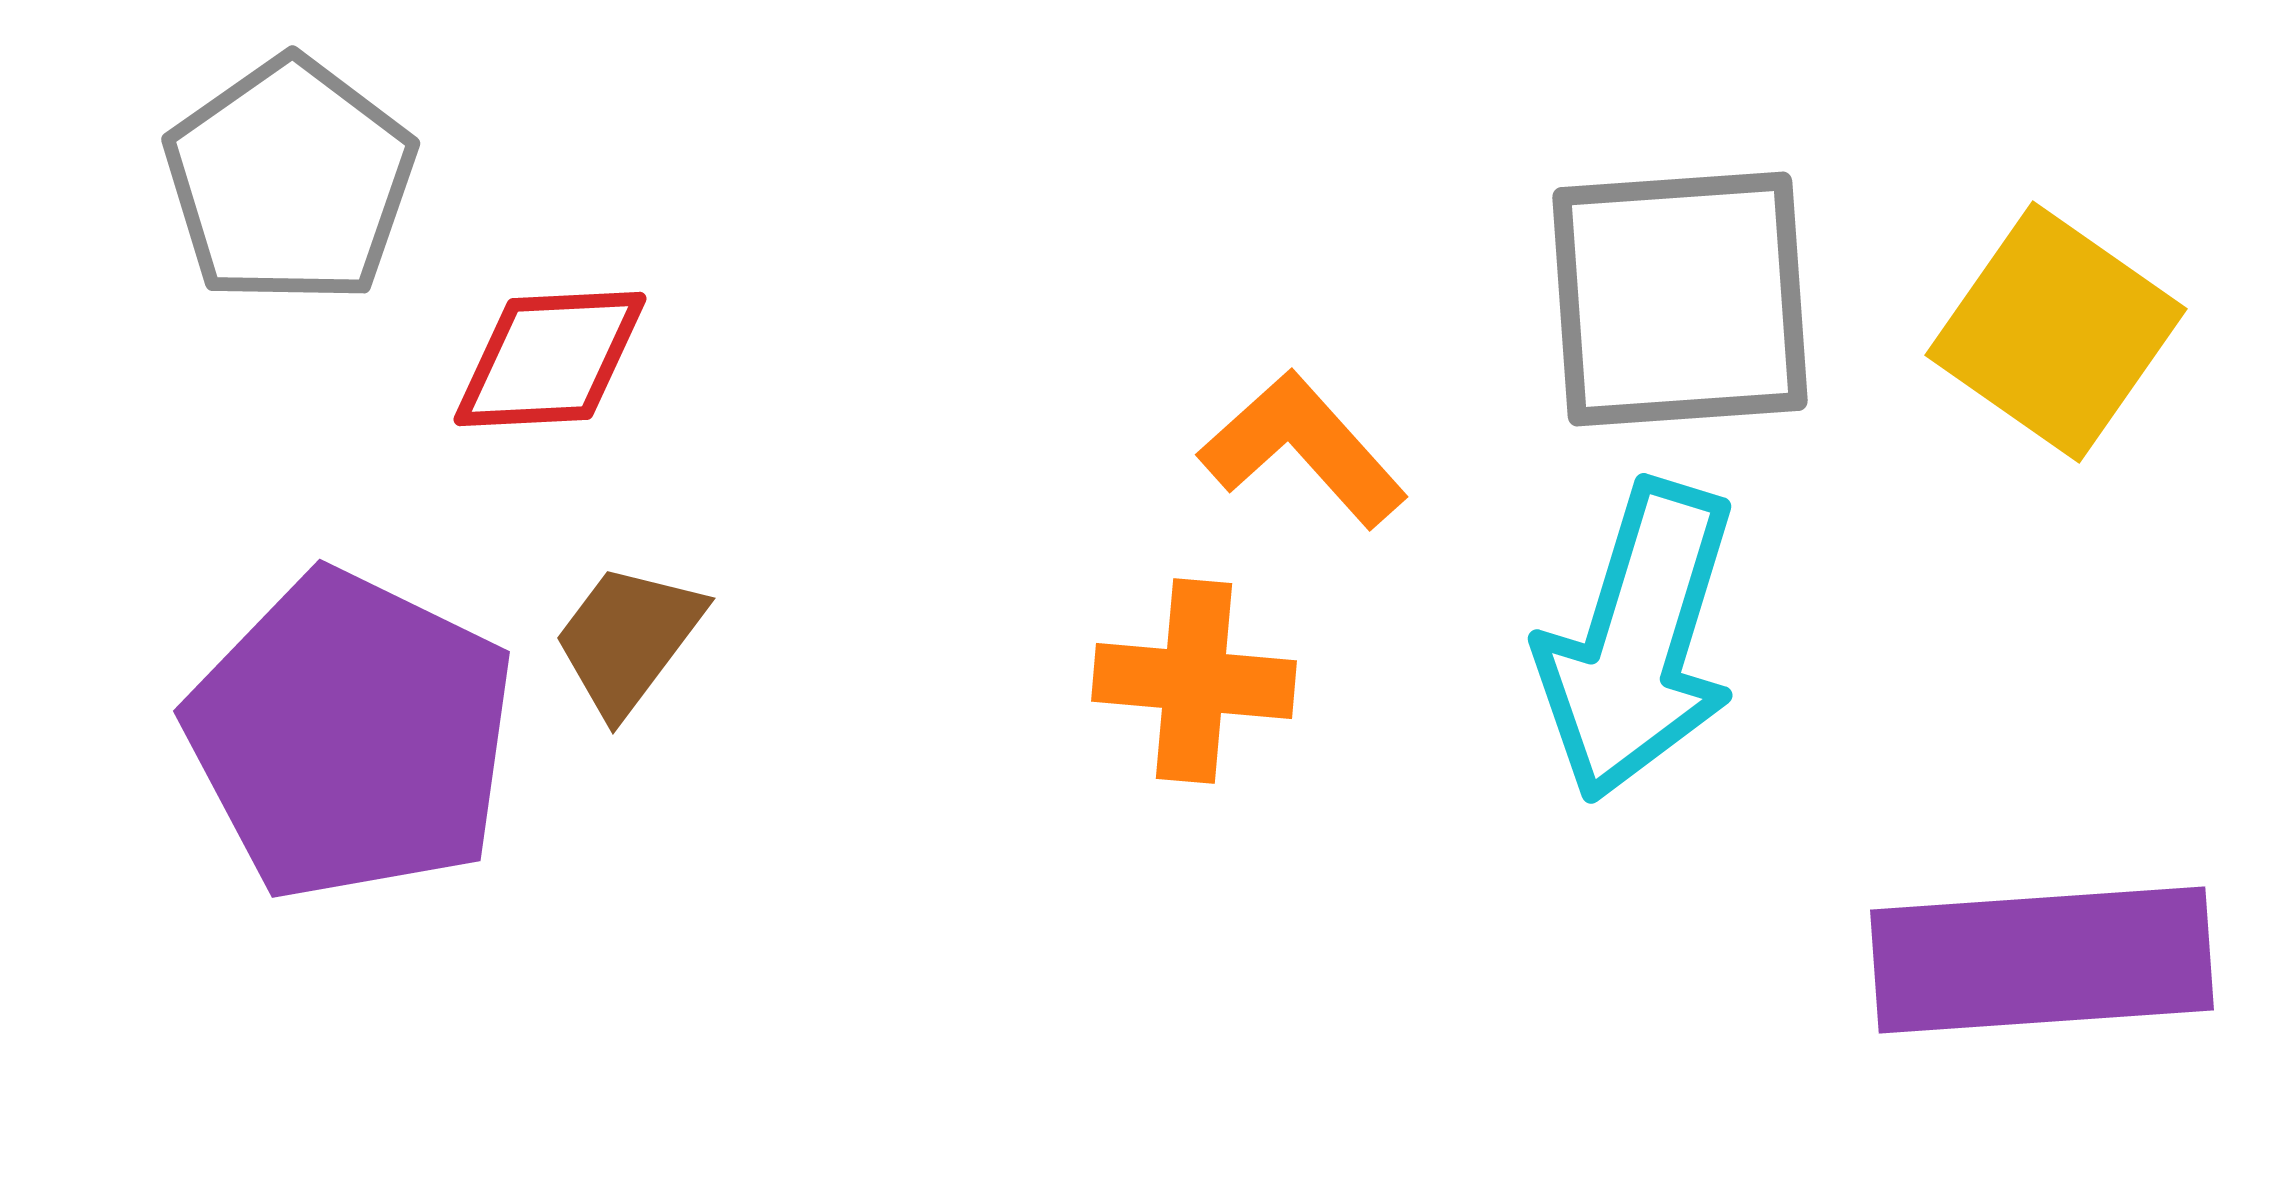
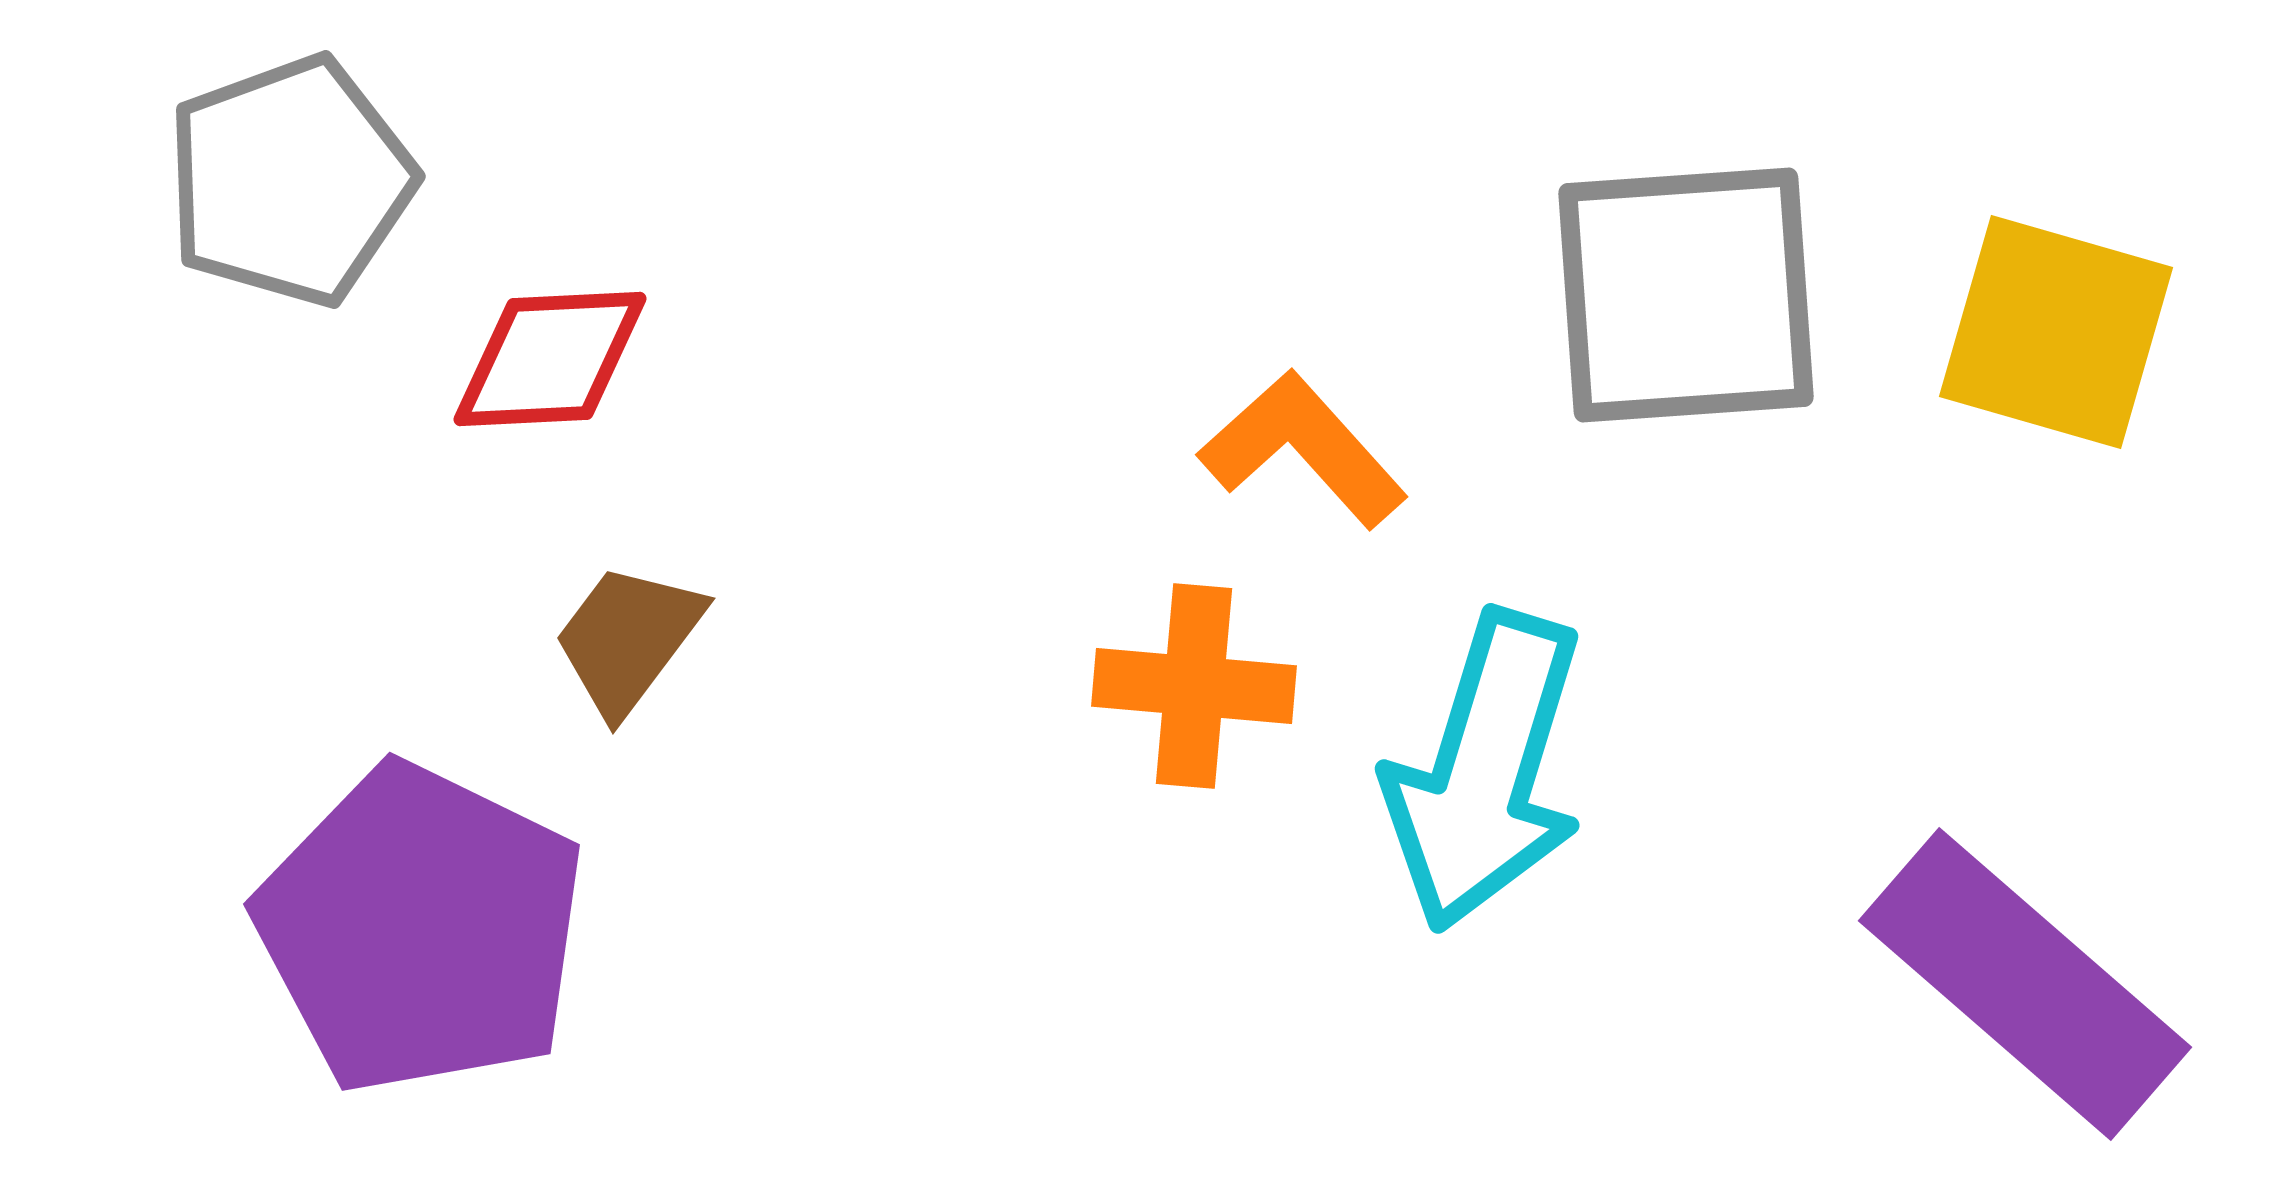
gray pentagon: rotated 15 degrees clockwise
gray square: moved 6 px right, 4 px up
yellow square: rotated 19 degrees counterclockwise
cyan arrow: moved 153 px left, 130 px down
orange cross: moved 5 px down
purple pentagon: moved 70 px right, 193 px down
purple rectangle: moved 17 px left, 24 px down; rotated 45 degrees clockwise
